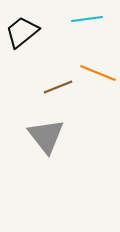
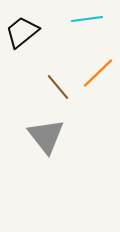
orange line: rotated 66 degrees counterclockwise
brown line: rotated 72 degrees clockwise
